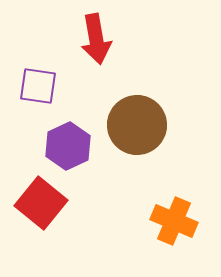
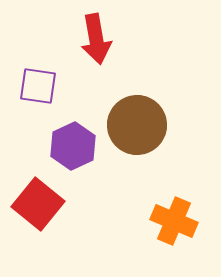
purple hexagon: moved 5 px right
red square: moved 3 px left, 1 px down
